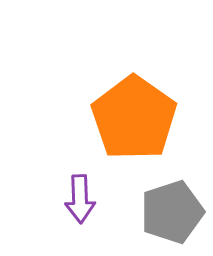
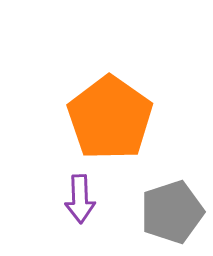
orange pentagon: moved 24 px left
